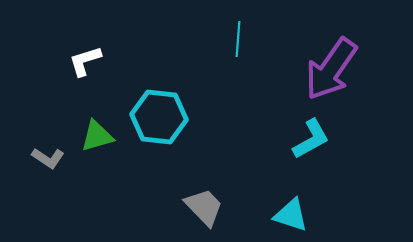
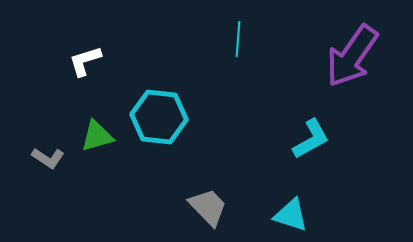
purple arrow: moved 21 px right, 13 px up
gray trapezoid: moved 4 px right
